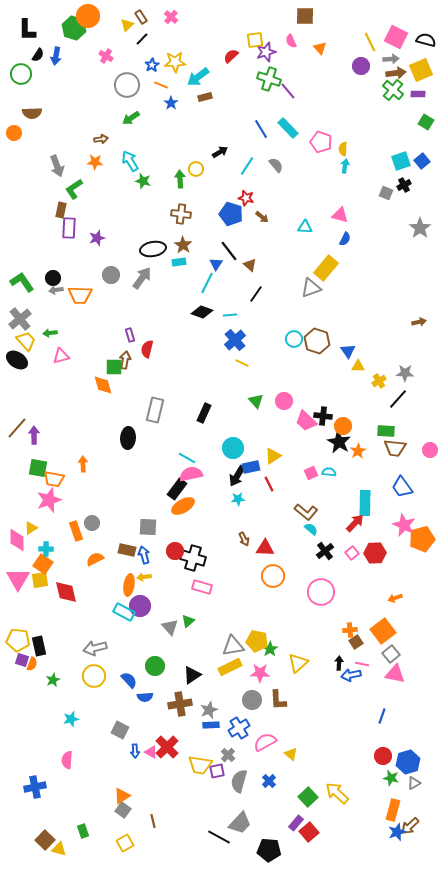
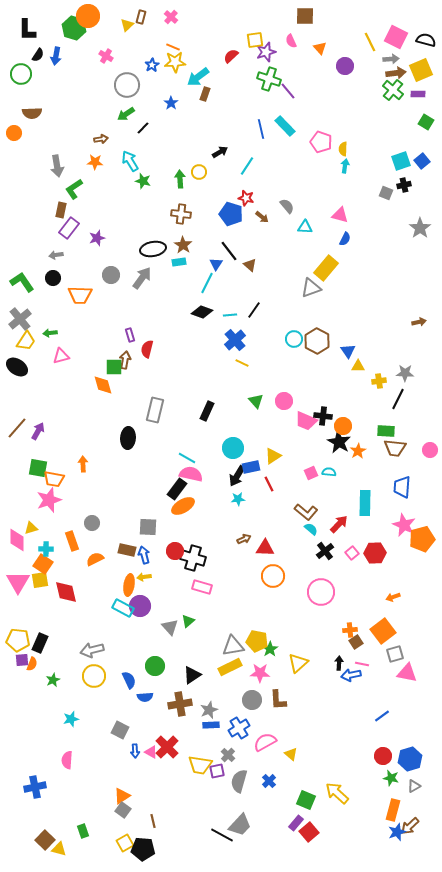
brown rectangle at (141, 17): rotated 48 degrees clockwise
black line at (142, 39): moved 1 px right, 89 px down
purple circle at (361, 66): moved 16 px left
orange line at (161, 85): moved 12 px right, 38 px up
brown rectangle at (205, 97): moved 3 px up; rotated 56 degrees counterclockwise
green arrow at (131, 118): moved 5 px left, 4 px up
cyan rectangle at (288, 128): moved 3 px left, 2 px up
blue line at (261, 129): rotated 18 degrees clockwise
gray semicircle at (276, 165): moved 11 px right, 41 px down
gray arrow at (57, 166): rotated 10 degrees clockwise
yellow circle at (196, 169): moved 3 px right, 3 px down
black cross at (404, 185): rotated 16 degrees clockwise
purple rectangle at (69, 228): rotated 35 degrees clockwise
gray arrow at (56, 290): moved 35 px up
black line at (256, 294): moved 2 px left, 16 px down
yellow trapezoid at (26, 341): rotated 75 degrees clockwise
brown hexagon at (317, 341): rotated 10 degrees clockwise
black ellipse at (17, 360): moved 7 px down
yellow cross at (379, 381): rotated 24 degrees clockwise
black line at (398, 399): rotated 15 degrees counterclockwise
black rectangle at (204, 413): moved 3 px right, 2 px up
pink trapezoid at (306, 421): rotated 20 degrees counterclockwise
purple arrow at (34, 435): moved 4 px right, 4 px up; rotated 30 degrees clockwise
pink semicircle at (191, 474): rotated 25 degrees clockwise
blue trapezoid at (402, 487): rotated 40 degrees clockwise
red arrow at (355, 523): moved 16 px left, 1 px down
yellow triangle at (31, 528): rotated 16 degrees clockwise
orange rectangle at (76, 531): moved 4 px left, 10 px down
brown arrow at (244, 539): rotated 88 degrees counterclockwise
pink triangle at (18, 579): moved 3 px down
orange arrow at (395, 598): moved 2 px left, 1 px up
cyan rectangle at (124, 612): moved 1 px left, 4 px up
black rectangle at (39, 646): moved 1 px right, 3 px up; rotated 36 degrees clockwise
gray arrow at (95, 648): moved 3 px left, 2 px down
gray square at (391, 654): moved 4 px right; rotated 24 degrees clockwise
purple square at (22, 660): rotated 24 degrees counterclockwise
pink triangle at (395, 674): moved 12 px right, 1 px up
blue semicircle at (129, 680): rotated 18 degrees clockwise
blue line at (382, 716): rotated 35 degrees clockwise
blue hexagon at (408, 762): moved 2 px right, 3 px up
gray triangle at (414, 783): moved 3 px down
green square at (308, 797): moved 2 px left, 3 px down; rotated 24 degrees counterclockwise
gray trapezoid at (240, 823): moved 2 px down
black line at (219, 837): moved 3 px right, 2 px up
black pentagon at (269, 850): moved 126 px left, 1 px up
